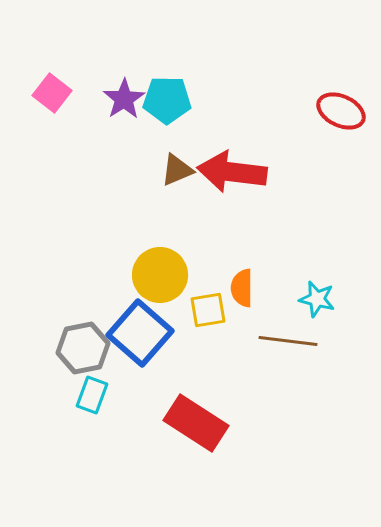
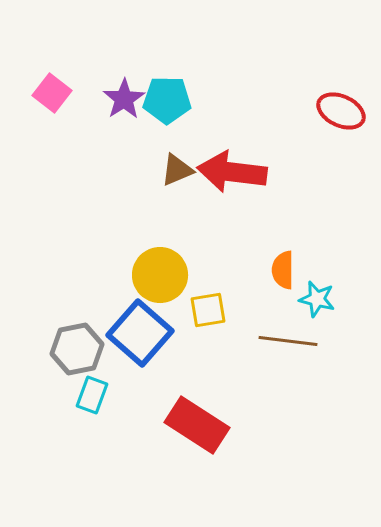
orange semicircle: moved 41 px right, 18 px up
gray hexagon: moved 6 px left, 1 px down
red rectangle: moved 1 px right, 2 px down
